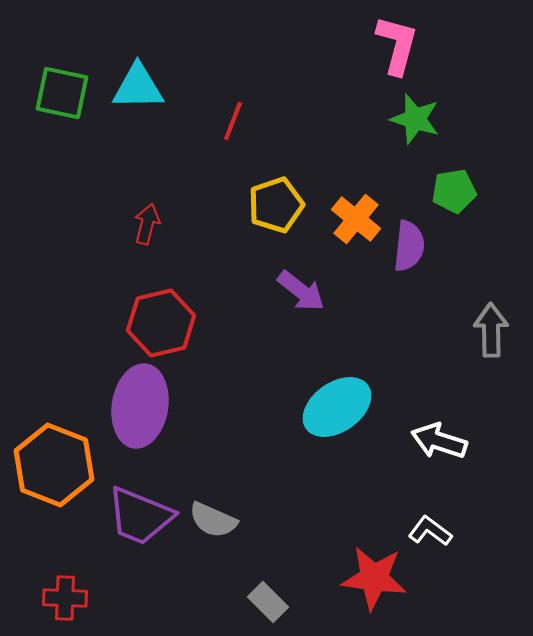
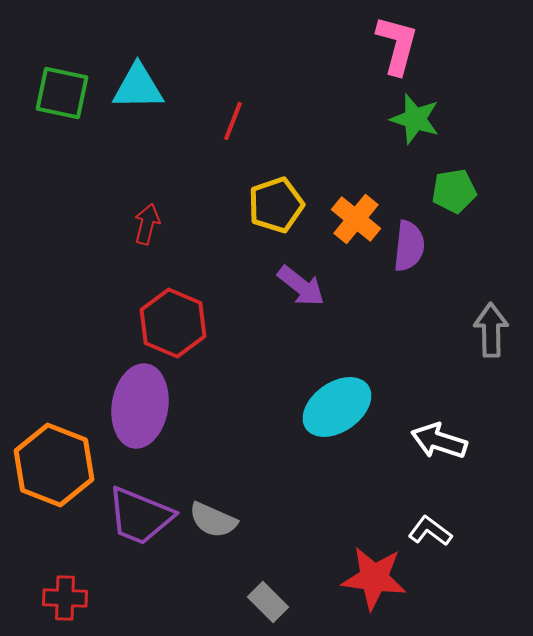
purple arrow: moved 5 px up
red hexagon: moved 12 px right; rotated 24 degrees counterclockwise
